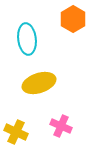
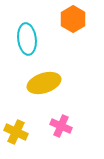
yellow ellipse: moved 5 px right
